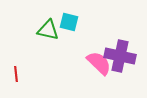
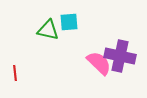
cyan square: rotated 18 degrees counterclockwise
red line: moved 1 px left, 1 px up
